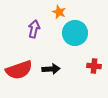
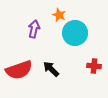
orange star: moved 3 px down
black arrow: rotated 132 degrees counterclockwise
